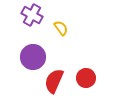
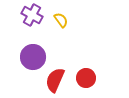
yellow semicircle: moved 8 px up
red semicircle: moved 1 px right, 1 px up
